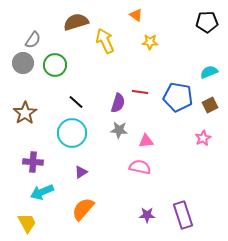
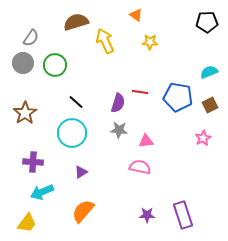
gray semicircle: moved 2 px left, 2 px up
orange semicircle: moved 2 px down
yellow trapezoid: rotated 65 degrees clockwise
